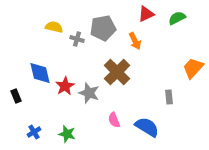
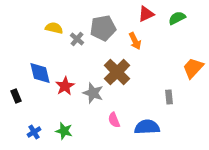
yellow semicircle: moved 1 px down
gray cross: rotated 24 degrees clockwise
gray star: moved 4 px right
blue semicircle: rotated 35 degrees counterclockwise
green star: moved 3 px left, 3 px up
